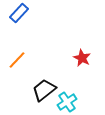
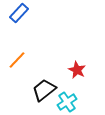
red star: moved 5 px left, 12 px down
